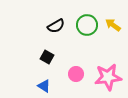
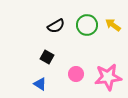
blue triangle: moved 4 px left, 2 px up
